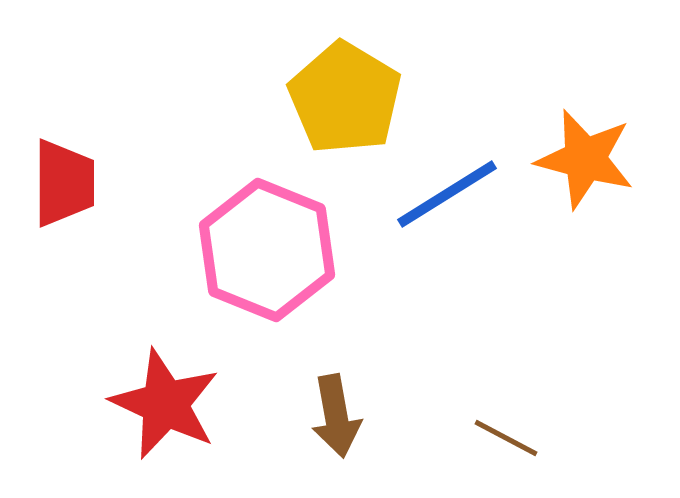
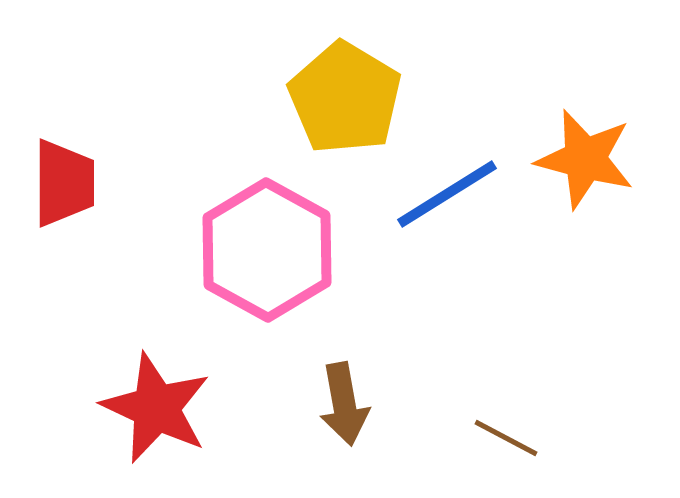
pink hexagon: rotated 7 degrees clockwise
red star: moved 9 px left, 4 px down
brown arrow: moved 8 px right, 12 px up
